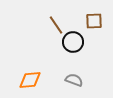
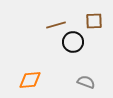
brown line: rotated 72 degrees counterclockwise
gray semicircle: moved 12 px right, 2 px down
